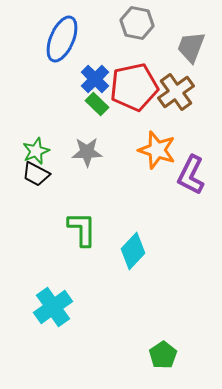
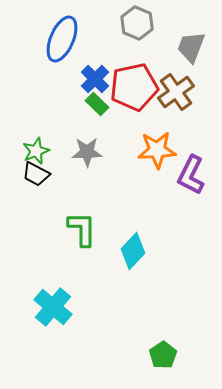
gray hexagon: rotated 12 degrees clockwise
orange star: rotated 21 degrees counterclockwise
cyan cross: rotated 15 degrees counterclockwise
